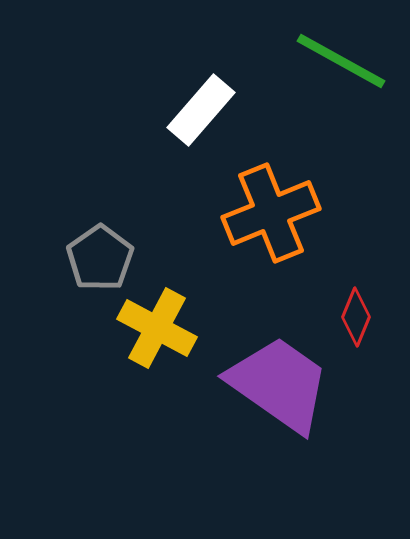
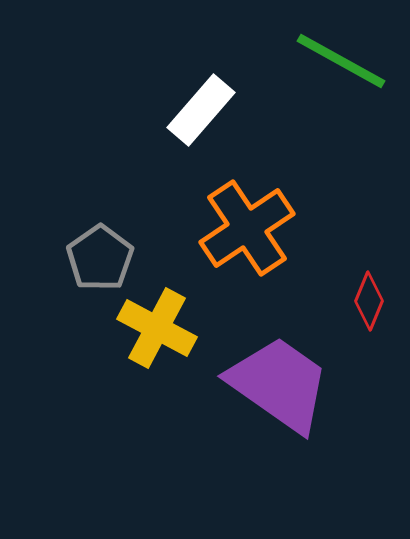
orange cross: moved 24 px left, 15 px down; rotated 12 degrees counterclockwise
red diamond: moved 13 px right, 16 px up
